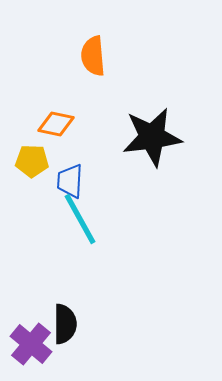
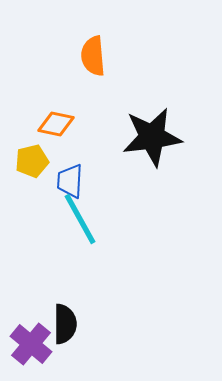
yellow pentagon: rotated 16 degrees counterclockwise
